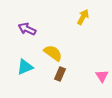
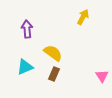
purple arrow: rotated 60 degrees clockwise
brown rectangle: moved 6 px left
